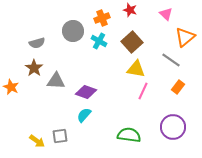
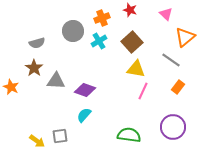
cyan cross: rotated 28 degrees clockwise
purple diamond: moved 1 px left, 2 px up
